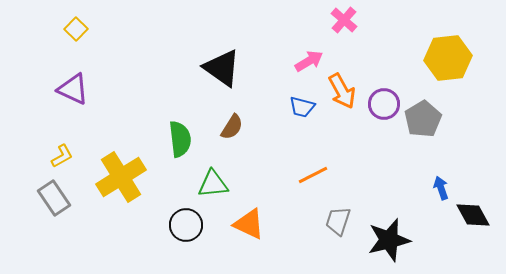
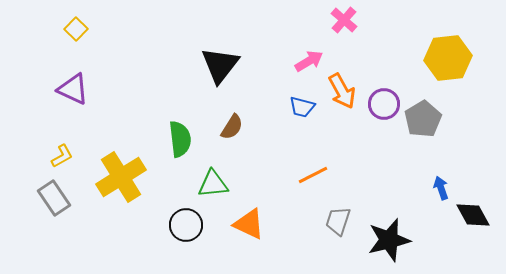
black triangle: moved 2 px left, 3 px up; rotated 33 degrees clockwise
